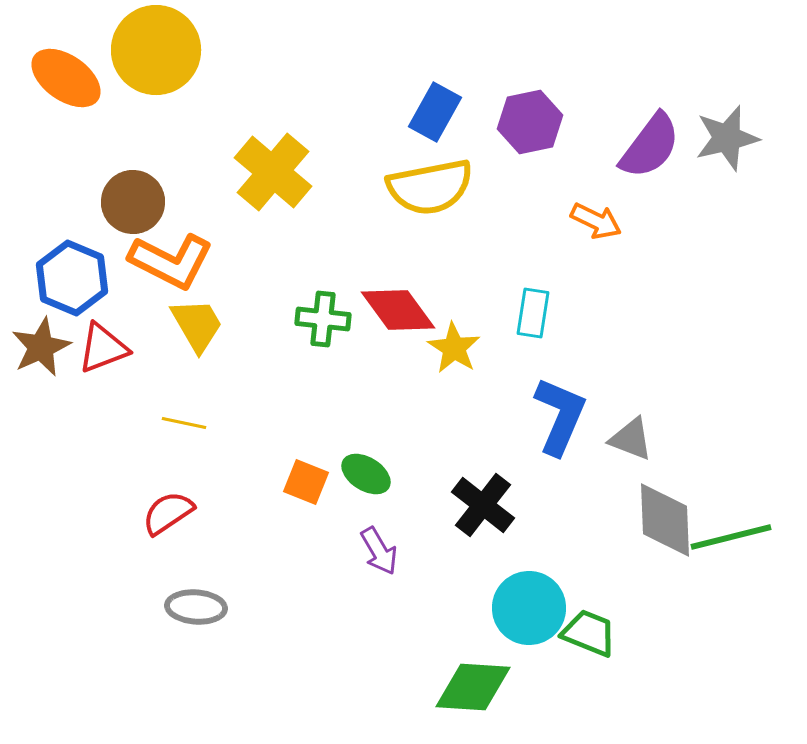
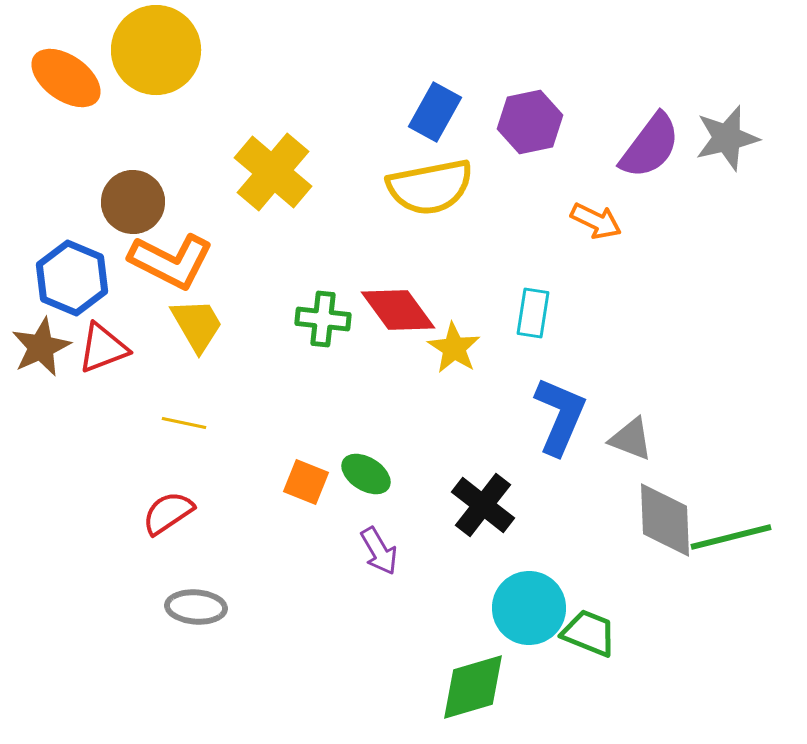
green diamond: rotated 20 degrees counterclockwise
